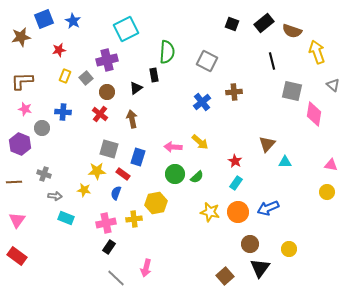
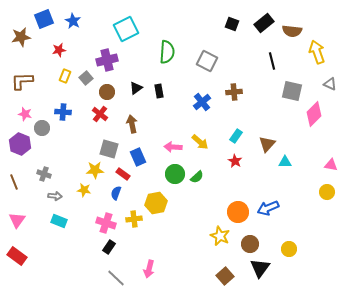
brown semicircle at (292, 31): rotated 12 degrees counterclockwise
black rectangle at (154, 75): moved 5 px right, 16 px down
gray triangle at (333, 85): moved 3 px left, 1 px up; rotated 16 degrees counterclockwise
pink star at (25, 109): moved 5 px down
pink diamond at (314, 114): rotated 35 degrees clockwise
brown arrow at (132, 119): moved 5 px down
blue rectangle at (138, 157): rotated 42 degrees counterclockwise
yellow star at (97, 171): moved 2 px left, 1 px up
brown line at (14, 182): rotated 70 degrees clockwise
cyan rectangle at (236, 183): moved 47 px up
yellow star at (210, 212): moved 10 px right, 24 px down; rotated 12 degrees clockwise
cyan rectangle at (66, 218): moved 7 px left, 3 px down
pink cross at (106, 223): rotated 30 degrees clockwise
pink arrow at (146, 268): moved 3 px right, 1 px down
